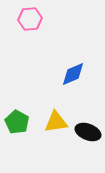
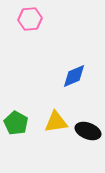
blue diamond: moved 1 px right, 2 px down
green pentagon: moved 1 px left, 1 px down
black ellipse: moved 1 px up
